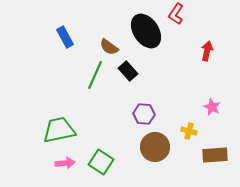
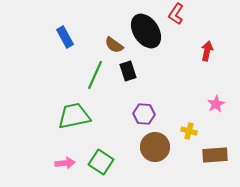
brown semicircle: moved 5 px right, 2 px up
black rectangle: rotated 24 degrees clockwise
pink star: moved 4 px right, 3 px up; rotated 18 degrees clockwise
green trapezoid: moved 15 px right, 14 px up
